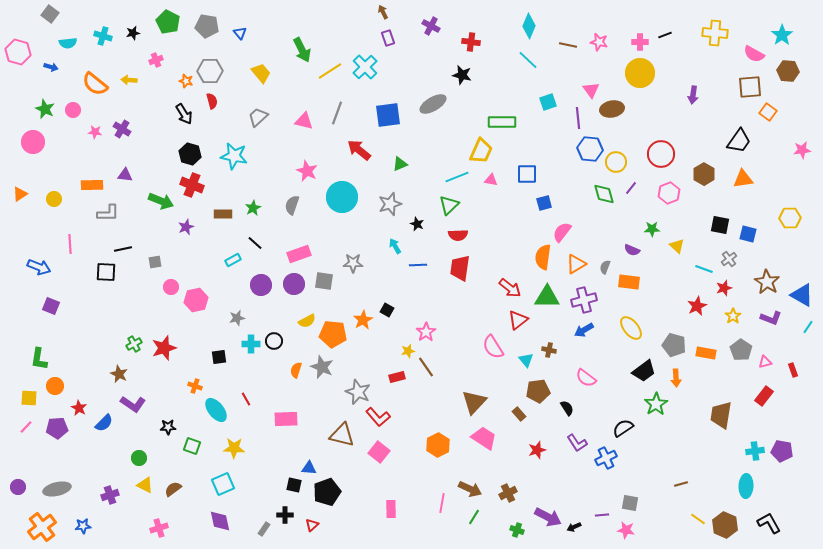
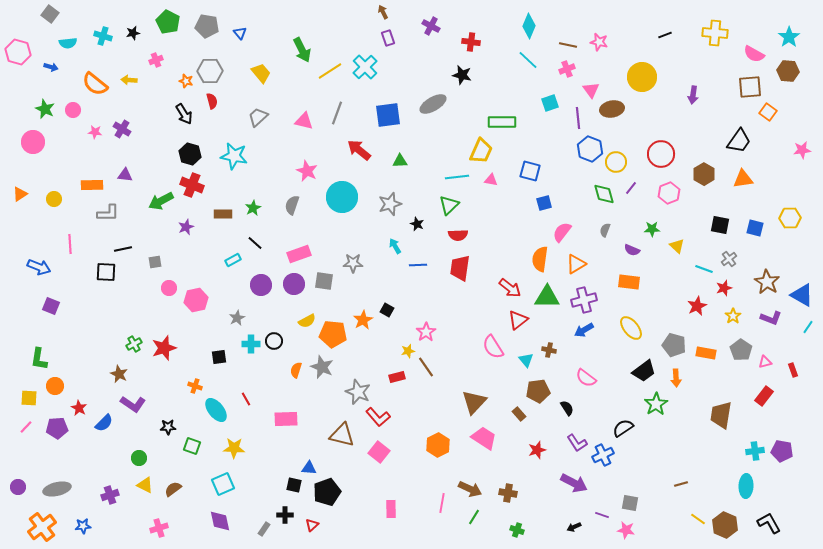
cyan star at (782, 35): moved 7 px right, 2 px down
pink cross at (640, 42): moved 73 px left, 27 px down; rotated 21 degrees counterclockwise
yellow circle at (640, 73): moved 2 px right, 4 px down
cyan square at (548, 102): moved 2 px right, 1 px down
blue hexagon at (590, 149): rotated 15 degrees clockwise
green triangle at (400, 164): moved 3 px up; rotated 21 degrees clockwise
blue square at (527, 174): moved 3 px right, 3 px up; rotated 15 degrees clockwise
cyan line at (457, 177): rotated 15 degrees clockwise
green arrow at (161, 201): rotated 130 degrees clockwise
blue square at (748, 234): moved 7 px right, 6 px up
orange semicircle at (543, 257): moved 3 px left, 2 px down
gray semicircle at (605, 267): moved 37 px up
pink circle at (171, 287): moved 2 px left, 1 px down
gray star at (237, 318): rotated 14 degrees counterclockwise
blue cross at (606, 458): moved 3 px left, 3 px up
brown cross at (508, 493): rotated 36 degrees clockwise
purple line at (602, 515): rotated 24 degrees clockwise
purple arrow at (548, 517): moved 26 px right, 34 px up
